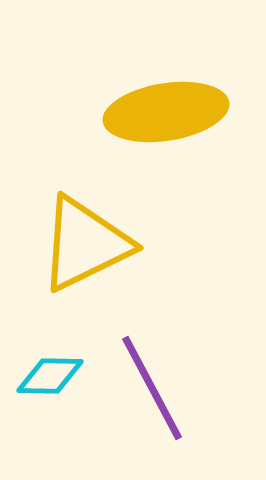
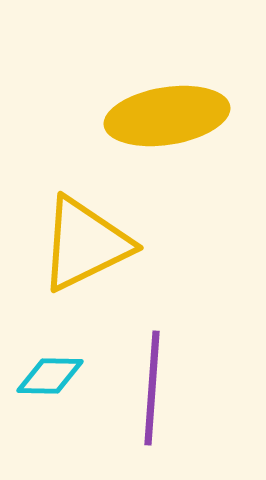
yellow ellipse: moved 1 px right, 4 px down
purple line: rotated 32 degrees clockwise
